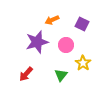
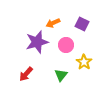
orange arrow: moved 1 px right, 3 px down
yellow star: moved 1 px right, 1 px up
